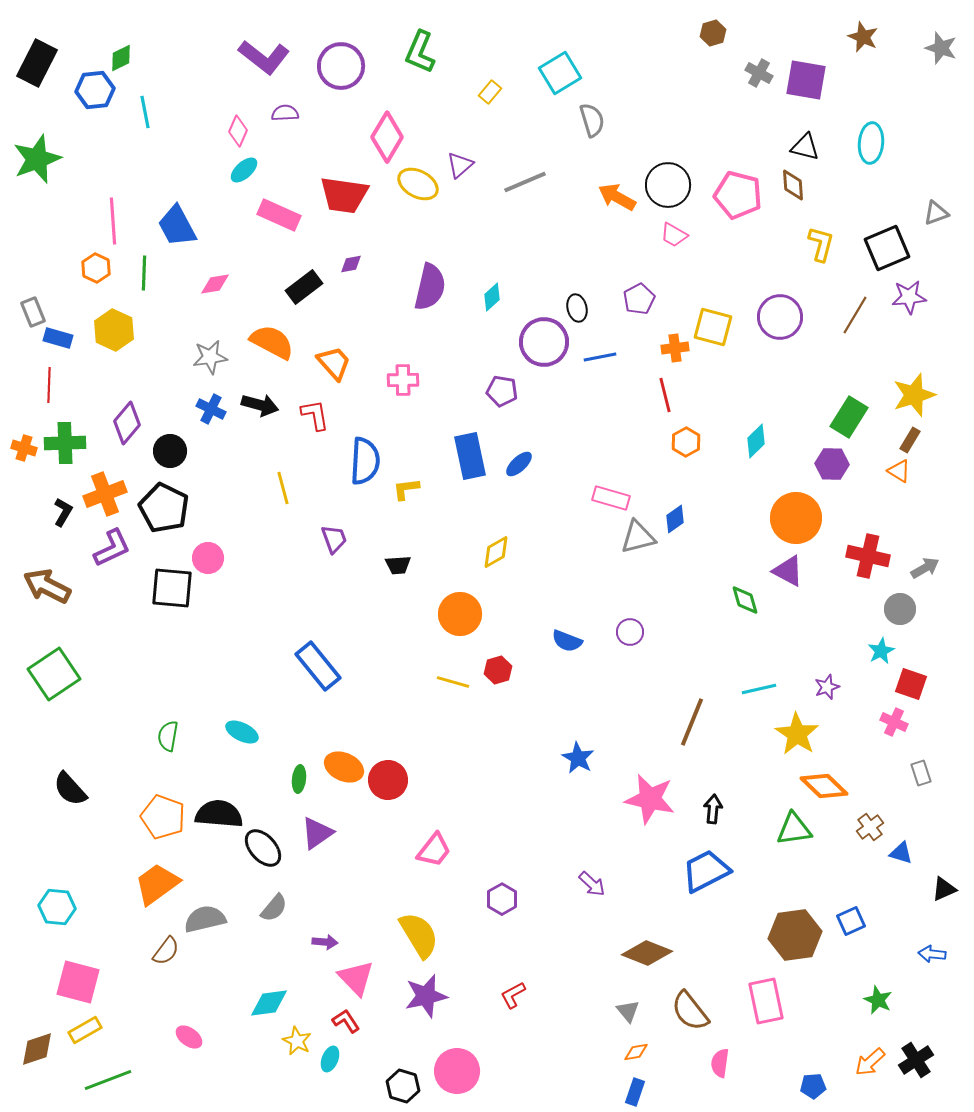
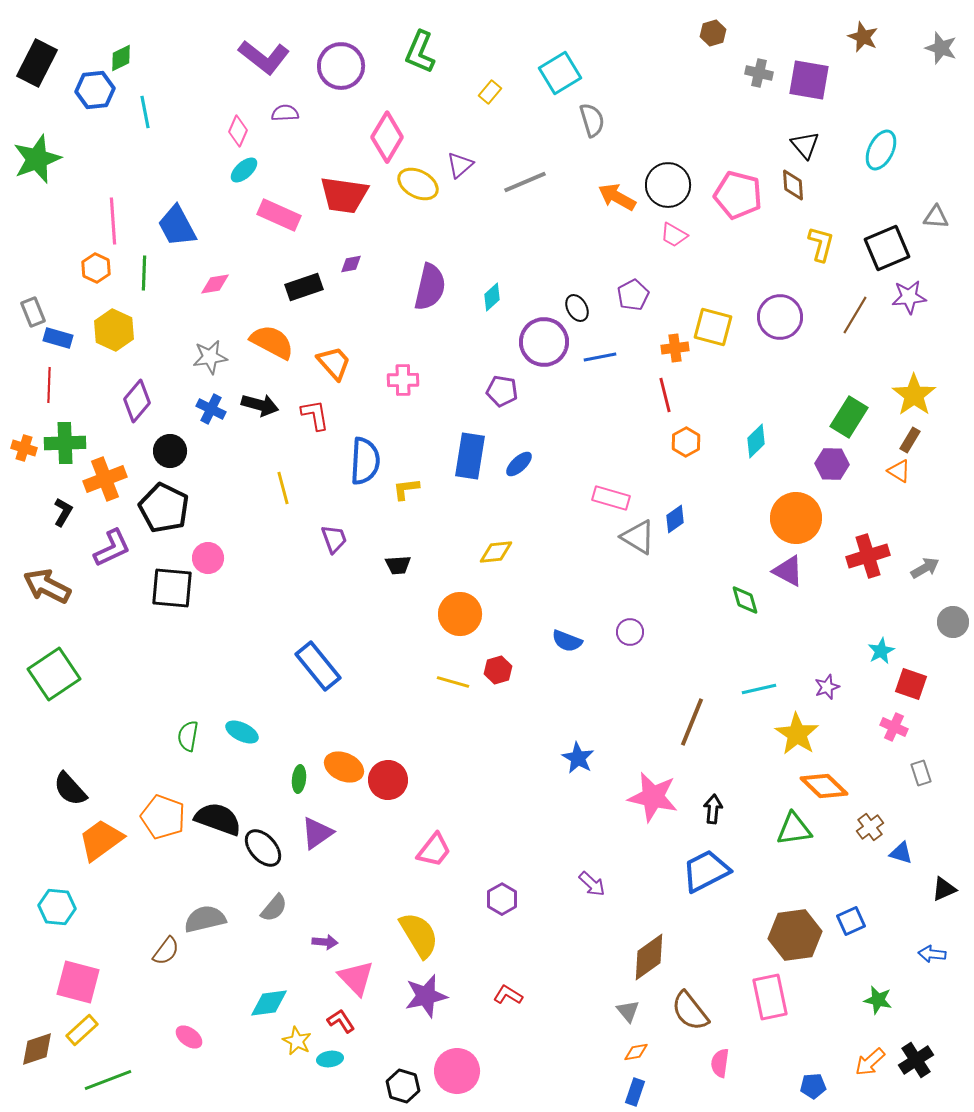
gray cross at (759, 73): rotated 16 degrees counterclockwise
purple square at (806, 80): moved 3 px right
cyan ellipse at (871, 143): moved 10 px right, 7 px down; rotated 21 degrees clockwise
black triangle at (805, 147): moved 2 px up; rotated 36 degrees clockwise
gray triangle at (936, 213): moved 4 px down; rotated 24 degrees clockwise
black rectangle at (304, 287): rotated 18 degrees clockwise
purple pentagon at (639, 299): moved 6 px left, 4 px up
black ellipse at (577, 308): rotated 16 degrees counterclockwise
yellow star at (914, 395): rotated 18 degrees counterclockwise
purple diamond at (127, 423): moved 10 px right, 22 px up
blue rectangle at (470, 456): rotated 21 degrees clockwise
orange cross at (105, 494): moved 15 px up
gray triangle at (638, 537): rotated 45 degrees clockwise
yellow diamond at (496, 552): rotated 24 degrees clockwise
red cross at (868, 556): rotated 30 degrees counterclockwise
gray circle at (900, 609): moved 53 px right, 13 px down
pink cross at (894, 722): moved 5 px down
green semicircle at (168, 736): moved 20 px right
pink star at (650, 799): moved 3 px right, 2 px up
black semicircle at (219, 814): moved 1 px left, 5 px down; rotated 15 degrees clockwise
orange trapezoid at (157, 884): moved 56 px left, 44 px up
brown diamond at (647, 953): moved 2 px right, 4 px down; rotated 57 degrees counterclockwise
red L-shape at (513, 995): moved 5 px left; rotated 60 degrees clockwise
green star at (878, 1000): rotated 12 degrees counterclockwise
pink rectangle at (766, 1001): moved 4 px right, 4 px up
red L-shape at (346, 1021): moved 5 px left
yellow rectangle at (85, 1030): moved 3 px left; rotated 12 degrees counterclockwise
cyan ellipse at (330, 1059): rotated 60 degrees clockwise
